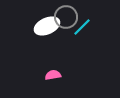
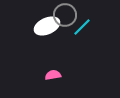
gray circle: moved 1 px left, 2 px up
